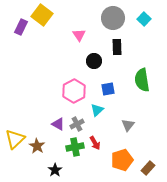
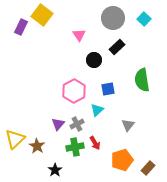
black rectangle: rotated 49 degrees clockwise
black circle: moved 1 px up
purple triangle: rotated 40 degrees clockwise
